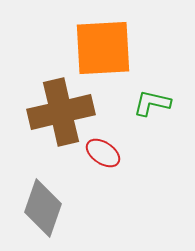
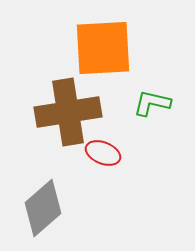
brown cross: moved 7 px right; rotated 4 degrees clockwise
red ellipse: rotated 12 degrees counterclockwise
gray diamond: rotated 30 degrees clockwise
